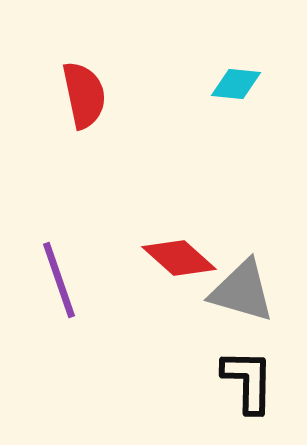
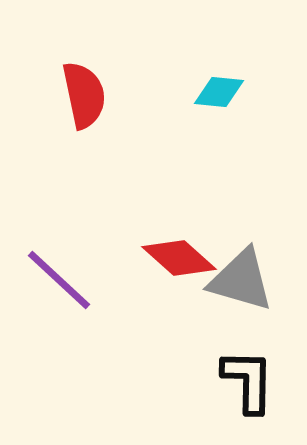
cyan diamond: moved 17 px left, 8 px down
purple line: rotated 28 degrees counterclockwise
gray triangle: moved 1 px left, 11 px up
